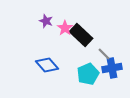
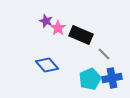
pink star: moved 7 px left
black rectangle: rotated 20 degrees counterclockwise
blue cross: moved 10 px down
cyan pentagon: moved 2 px right, 5 px down
